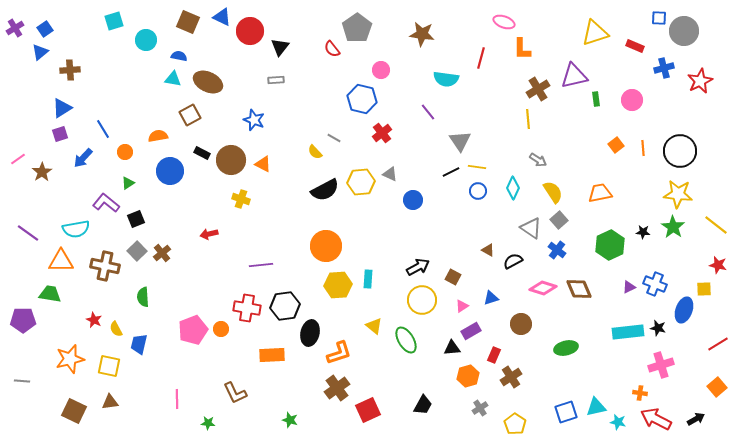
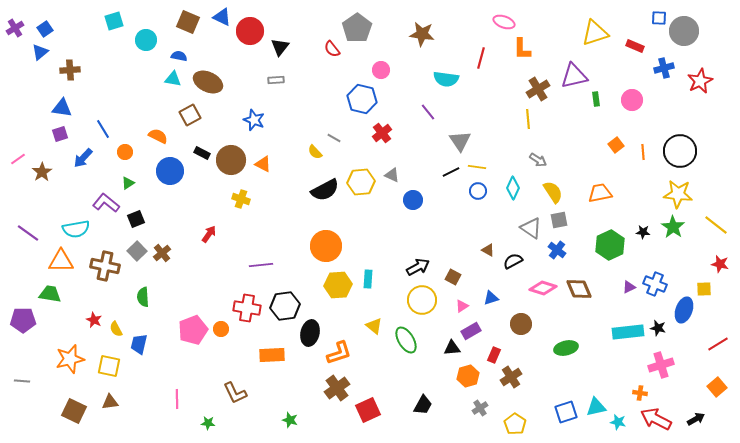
blue triangle at (62, 108): rotated 40 degrees clockwise
orange semicircle at (158, 136): rotated 36 degrees clockwise
orange line at (643, 148): moved 4 px down
gray triangle at (390, 174): moved 2 px right, 1 px down
gray square at (559, 220): rotated 30 degrees clockwise
red arrow at (209, 234): rotated 138 degrees clockwise
red star at (718, 265): moved 2 px right, 1 px up
